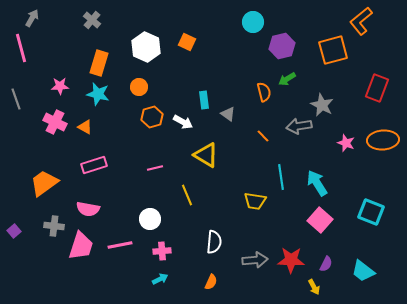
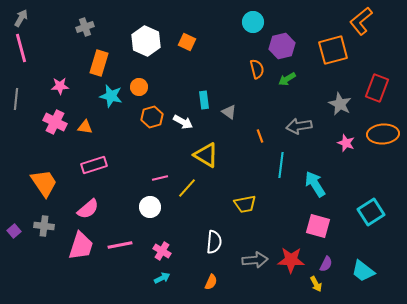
gray arrow at (32, 18): moved 11 px left
gray cross at (92, 20): moved 7 px left, 7 px down; rotated 30 degrees clockwise
white hexagon at (146, 47): moved 6 px up
orange semicircle at (264, 92): moved 7 px left, 23 px up
cyan star at (98, 94): moved 13 px right, 2 px down
gray line at (16, 99): rotated 25 degrees clockwise
gray star at (322, 105): moved 18 px right, 1 px up
gray triangle at (228, 114): moved 1 px right, 2 px up
orange triangle at (85, 127): rotated 21 degrees counterclockwise
orange line at (263, 136): moved 3 px left; rotated 24 degrees clockwise
orange ellipse at (383, 140): moved 6 px up
pink line at (155, 168): moved 5 px right, 10 px down
cyan line at (281, 177): moved 12 px up; rotated 15 degrees clockwise
orange trapezoid at (44, 183): rotated 92 degrees clockwise
cyan arrow at (317, 183): moved 2 px left, 1 px down
yellow line at (187, 195): moved 7 px up; rotated 65 degrees clockwise
yellow trapezoid at (255, 201): moved 10 px left, 3 px down; rotated 20 degrees counterclockwise
pink semicircle at (88, 209): rotated 50 degrees counterclockwise
cyan square at (371, 212): rotated 36 degrees clockwise
white circle at (150, 219): moved 12 px up
pink square at (320, 220): moved 2 px left, 6 px down; rotated 25 degrees counterclockwise
gray cross at (54, 226): moved 10 px left
pink cross at (162, 251): rotated 36 degrees clockwise
cyan arrow at (160, 279): moved 2 px right, 1 px up
yellow arrow at (314, 287): moved 2 px right, 3 px up
